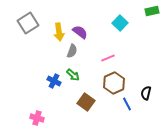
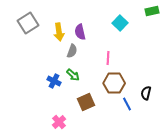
purple semicircle: rotated 140 degrees counterclockwise
pink line: rotated 64 degrees counterclockwise
brown hexagon: rotated 25 degrees clockwise
brown square: rotated 30 degrees clockwise
pink cross: moved 22 px right, 4 px down; rotated 32 degrees clockwise
